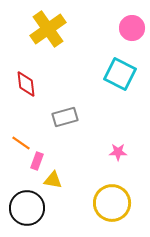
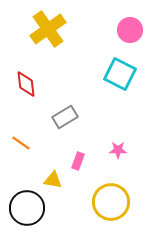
pink circle: moved 2 px left, 2 px down
gray rectangle: rotated 15 degrees counterclockwise
pink star: moved 2 px up
pink rectangle: moved 41 px right
yellow circle: moved 1 px left, 1 px up
